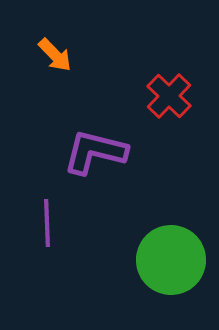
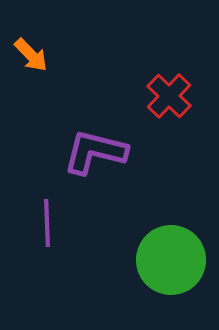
orange arrow: moved 24 px left
